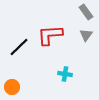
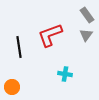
gray rectangle: moved 1 px right, 3 px down
red L-shape: rotated 16 degrees counterclockwise
black line: rotated 55 degrees counterclockwise
